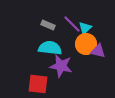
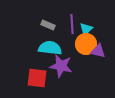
purple line: rotated 42 degrees clockwise
cyan triangle: moved 1 px right, 1 px down
red square: moved 1 px left, 6 px up
